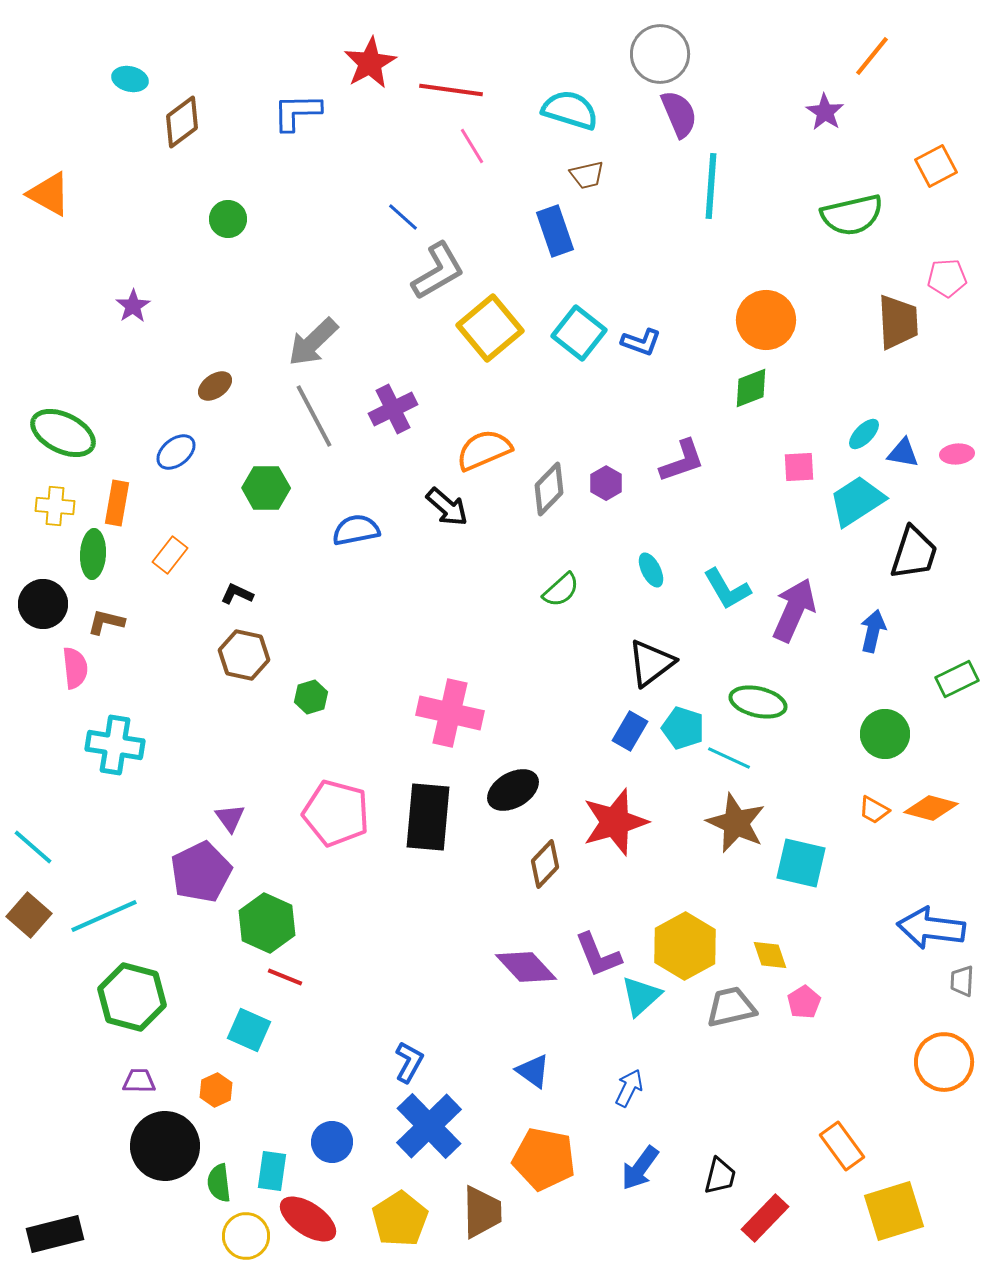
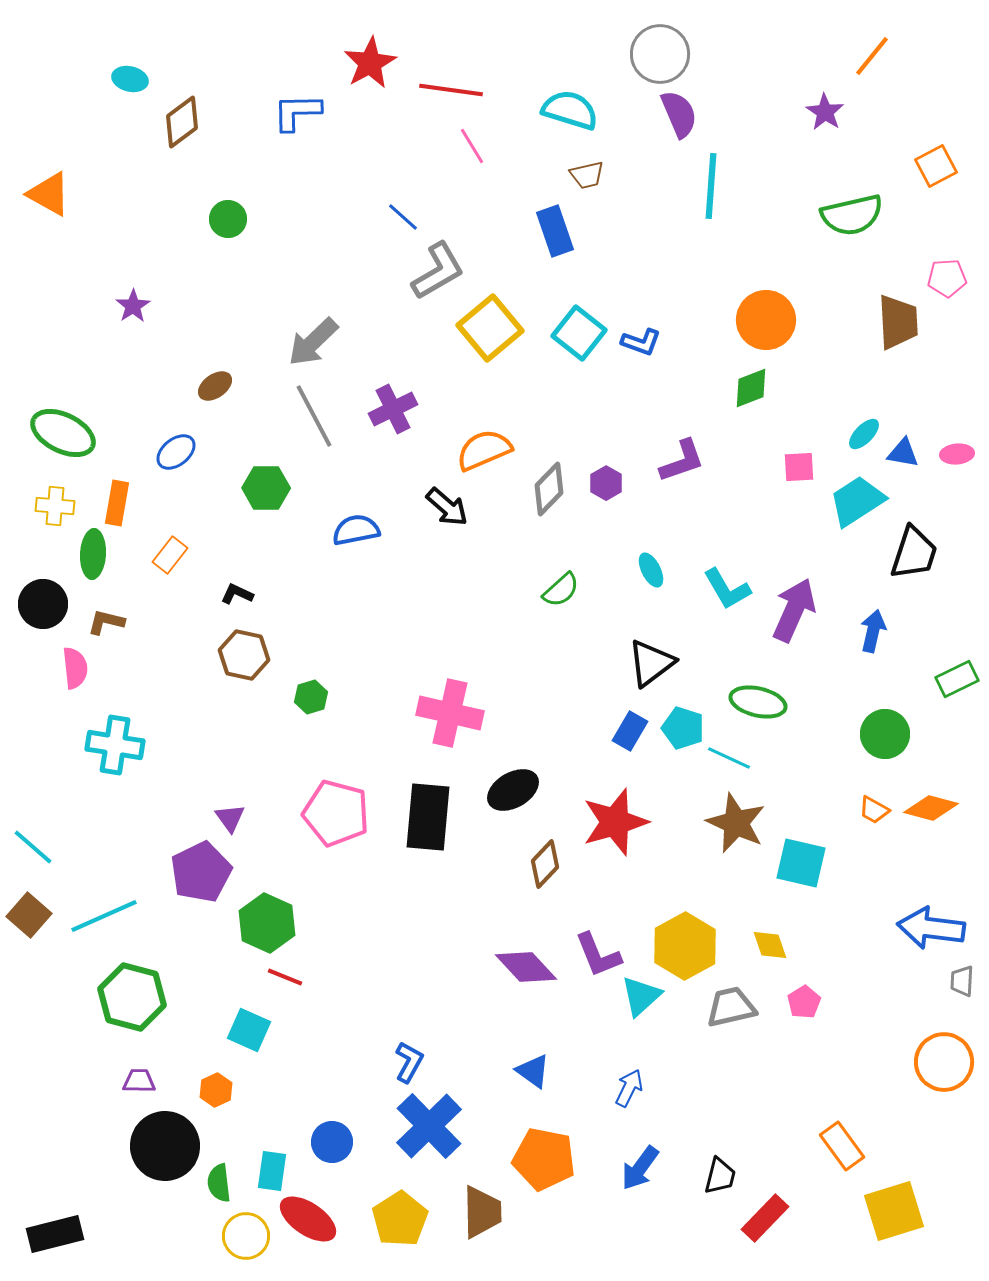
yellow diamond at (770, 955): moved 10 px up
